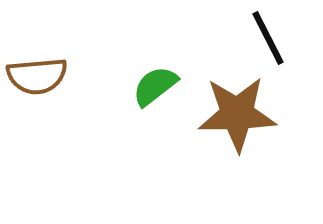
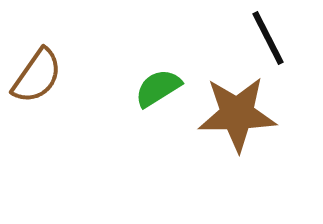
brown semicircle: rotated 50 degrees counterclockwise
green semicircle: moved 3 px right, 2 px down; rotated 6 degrees clockwise
